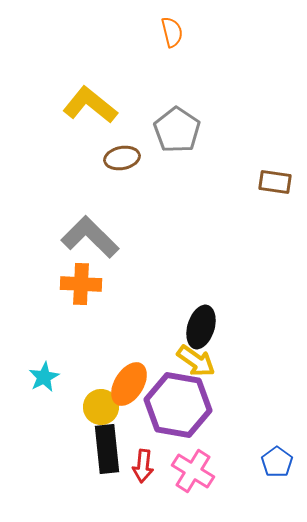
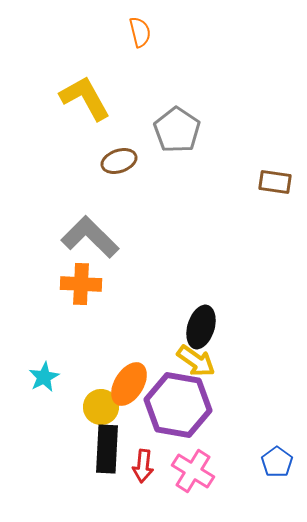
orange semicircle: moved 32 px left
yellow L-shape: moved 5 px left, 7 px up; rotated 22 degrees clockwise
brown ellipse: moved 3 px left, 3 px down; rotated 8 degrees counterclockwise
black rectangle: rotated 9 degrees clockwise
